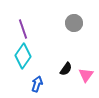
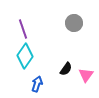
cyan diamond: moved 2 px right
